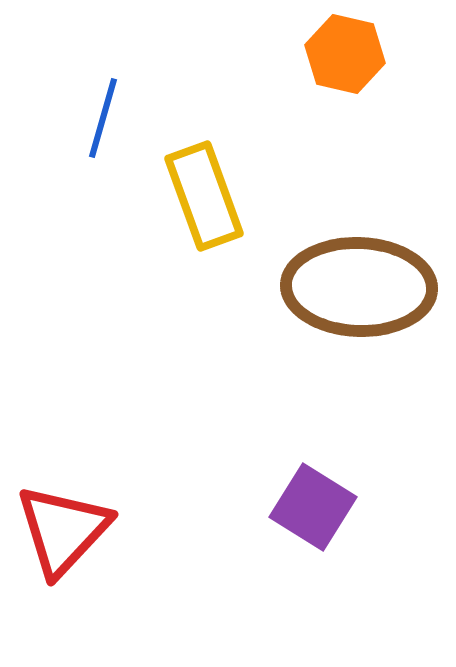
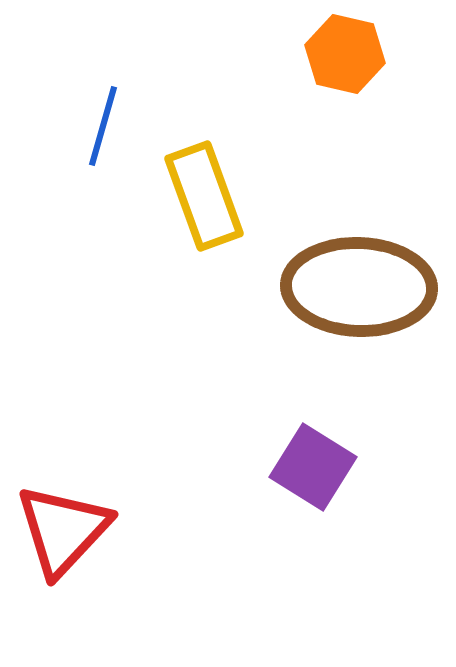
blue line: moved 8 px down
purple square: moved 40 px up
